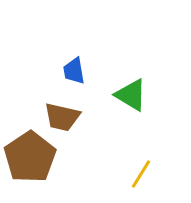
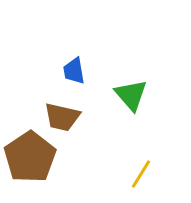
green triangle: rotated 18 degrees clockwise
